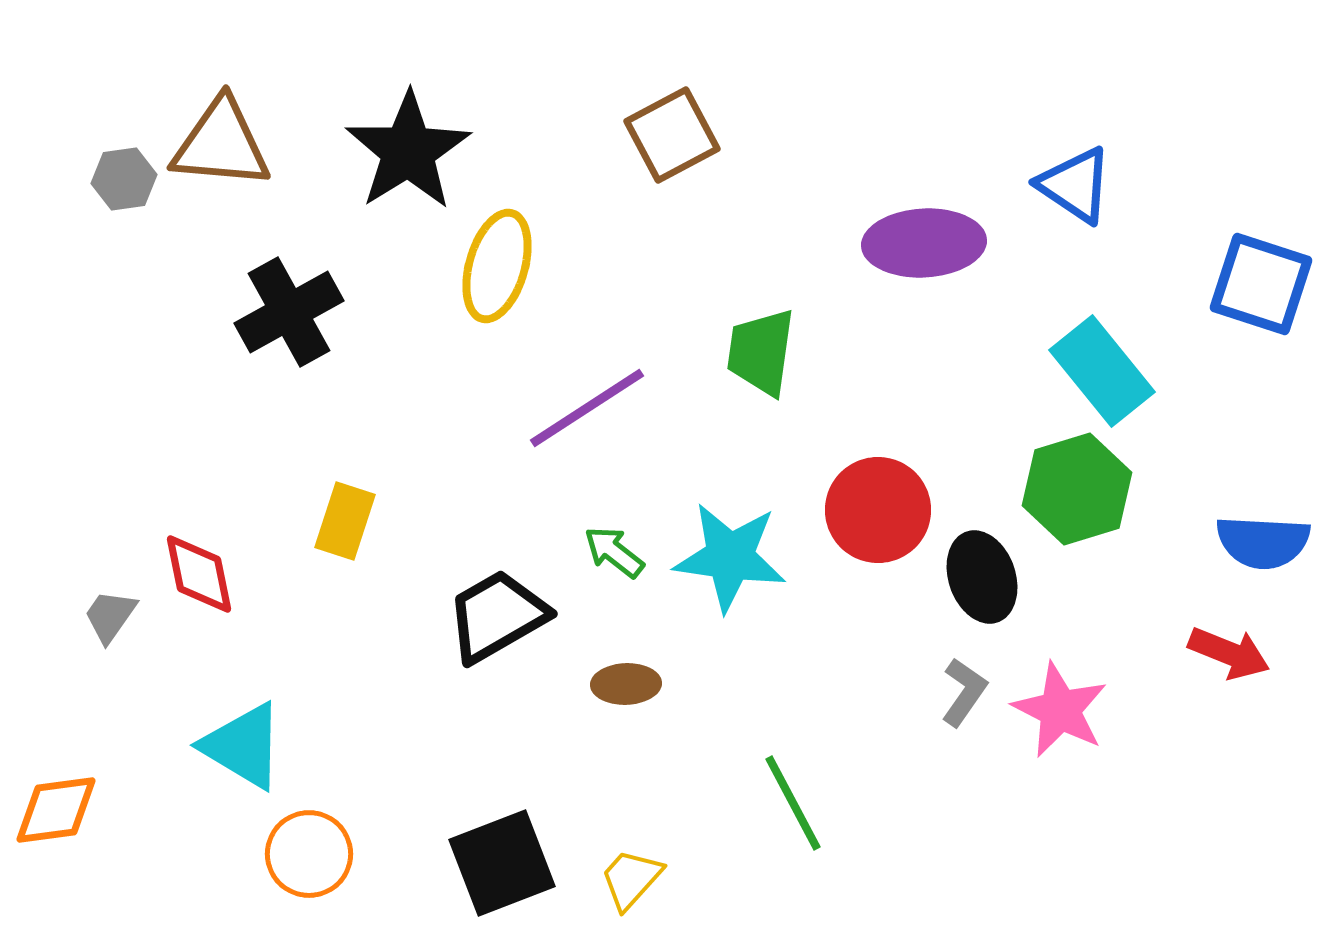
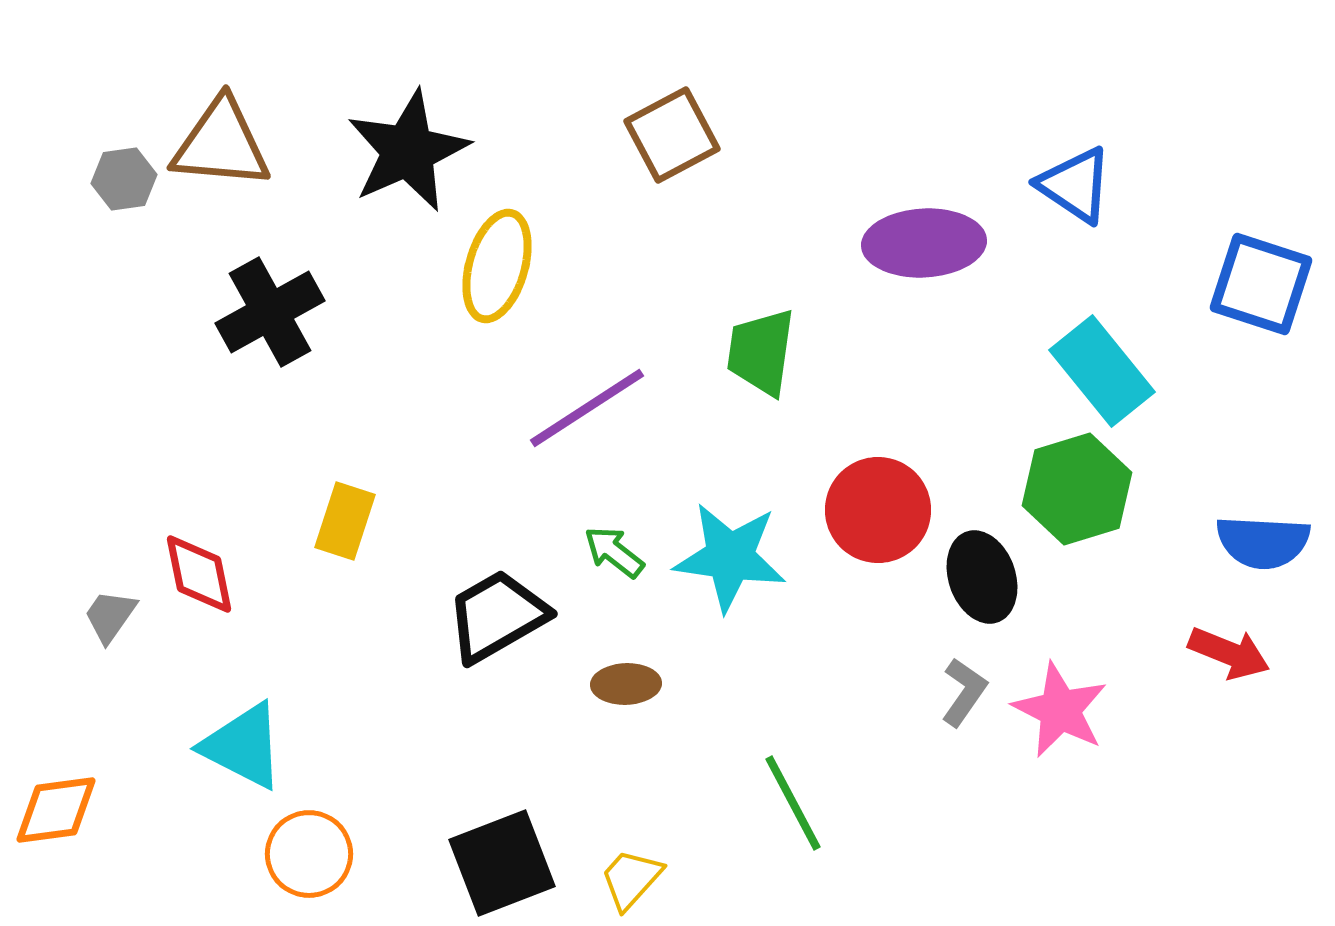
black star: rotated 8 degrees clockwise
black cross: moved 19 px left
cyan triangle: rotated 4 degrees counterclockwise
